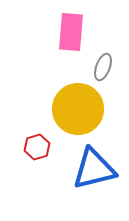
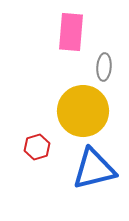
gray ellipse: moved 1 px right; rotated 16 degrees counterclockwise
yellow circle: moved 5 px right, 2 px down
